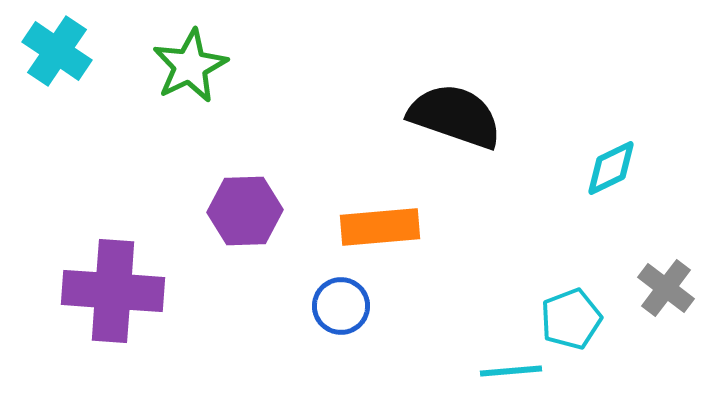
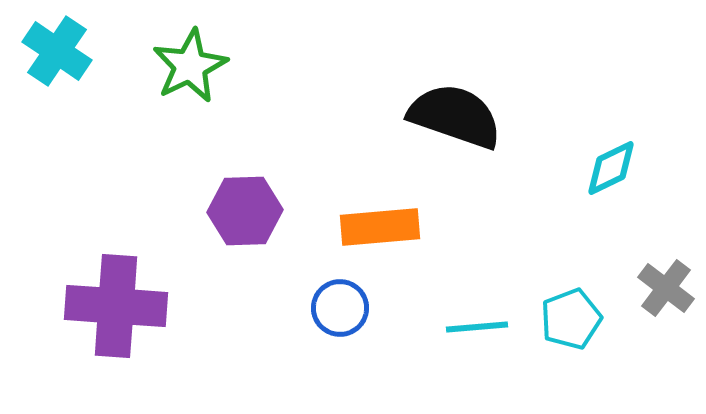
purple cross: moved 3 px right, 15 px down
blue circle: moved 1 px left, 2 px down
cyan line: moved 34 px left, 44 px up
